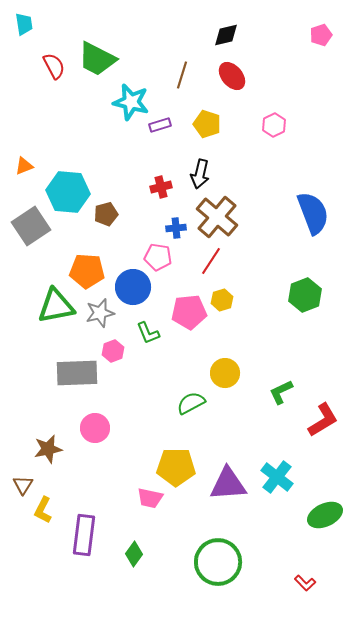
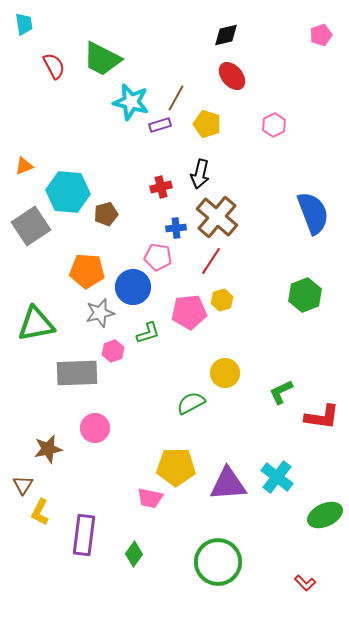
green trapezoid at (97, 59): moved 5 px right
brown line at (182, 75): moved 6 px left, 23 px down; rotated 12 degrees clockwise
green triangle at (56, 306): moved 20 px left, 18 px down
green L-shape at (148, 333): rotated 85 degrees counterclockwise
red L-shape at (323, 420): moved 1 px left, 3 px up; rotated 39 degrees clockwise
yellow L-shape at (43, 510): moved 3 px left, 2 px down
